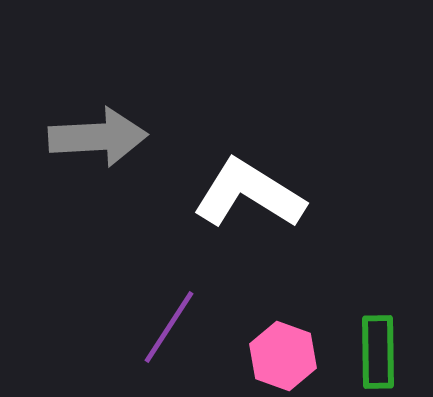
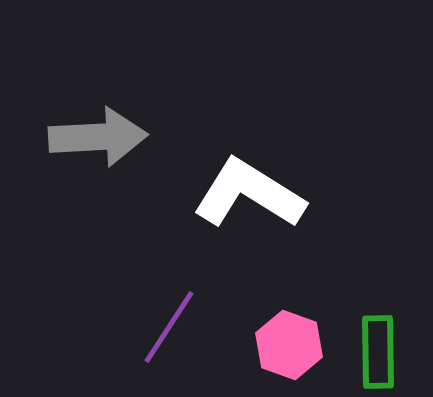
pink hexagon: moved 6 px right, 11 px up
